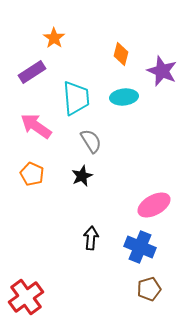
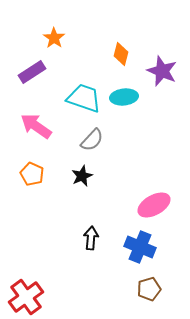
cyan trapezoid: moved 8 px right; rotated 66 degrees counterclockwise
gray semicircle: moved 1 px right, 1 px up; rotated 75 degrees clockwise
